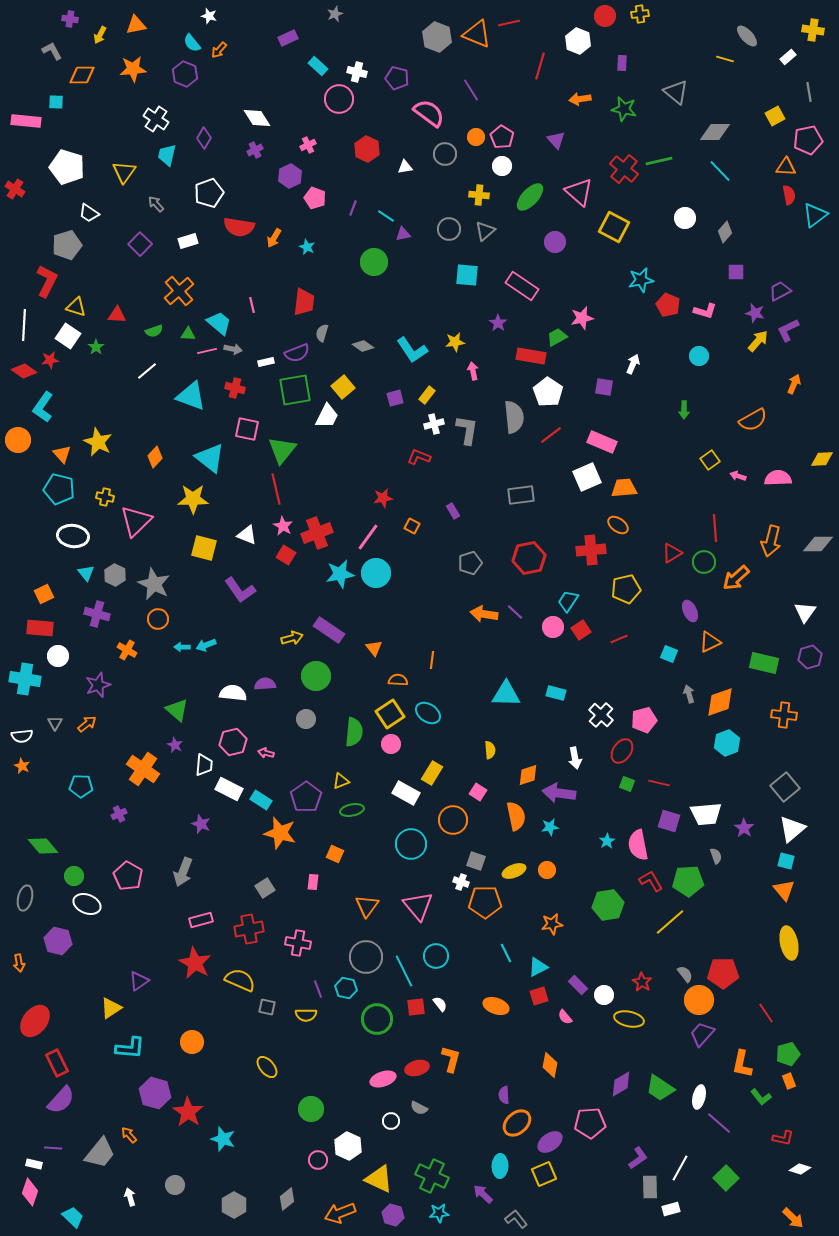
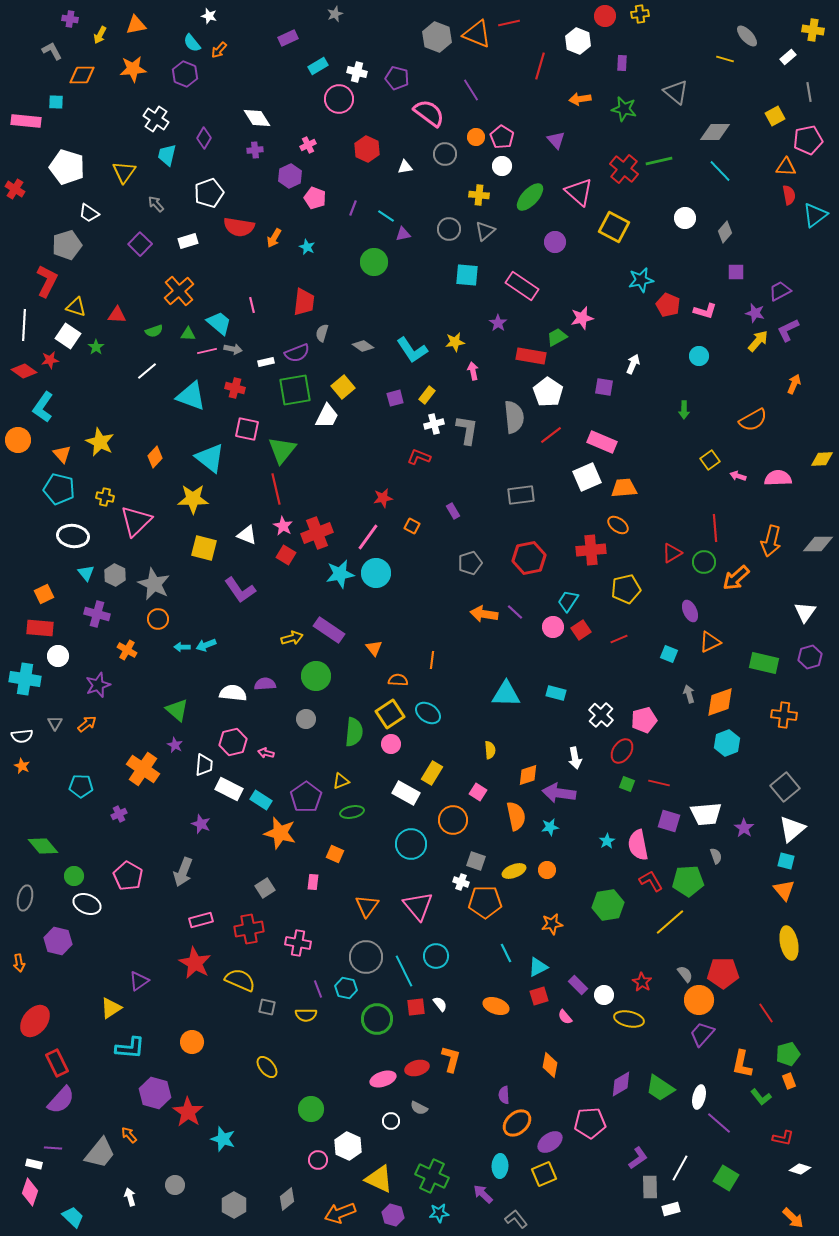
cyan rectangle at (318, 66): rotated 72 degrees counterclockwise
purple cross at (255, 150): rotated 21 degrees clockwise
yellow star at (98, 442): moved 2 px right
green ellipse at (352, 810): moved 2 px down
green square at (726, 1178): rotated 15 degrees counterclockwise
